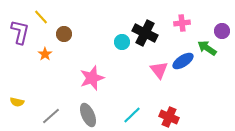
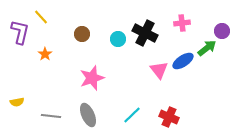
brown circle: moved 18 px right
cyan circle: moved 4 px left, 3 px up
green arrow: rotated 108 degrees clockwise
yellow semicircle: rotated 24 degrees counterclockwise
gray line: rotated 48 degrees clockwise
